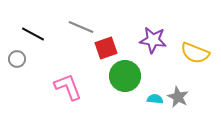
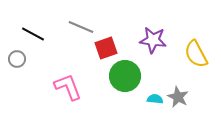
yellow semicircle: moved 1 px right, 1 px down; rotated 40 degrees clockwise
